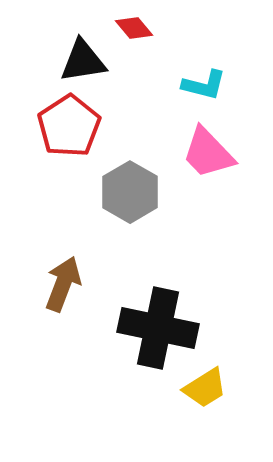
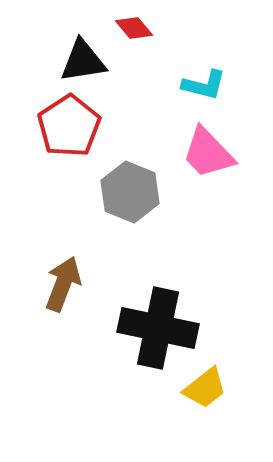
gray hexagon: rotated 8 degrees counterclockwise
yellow trapezoid: rotated 6 degrees counterclockwise
